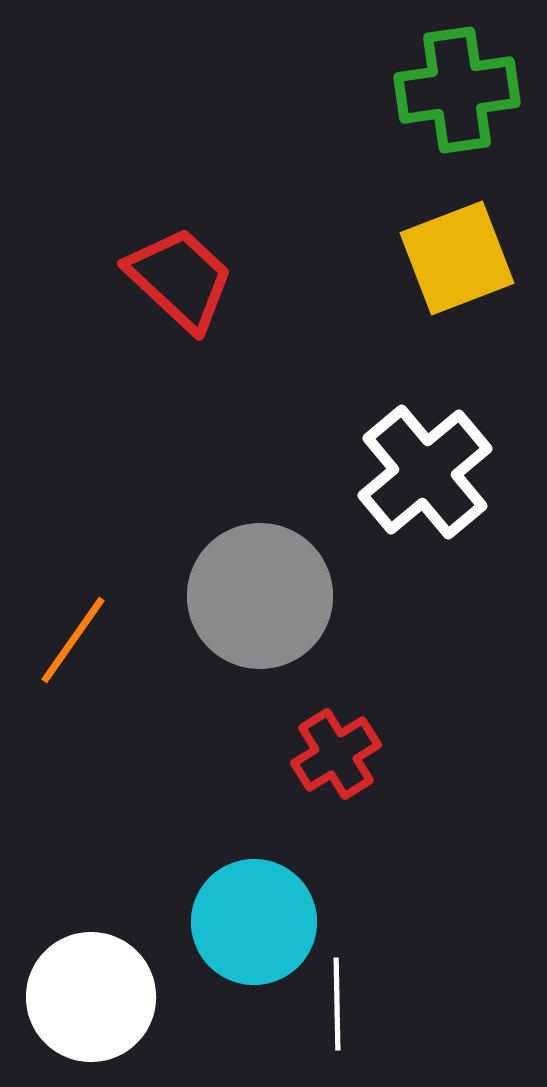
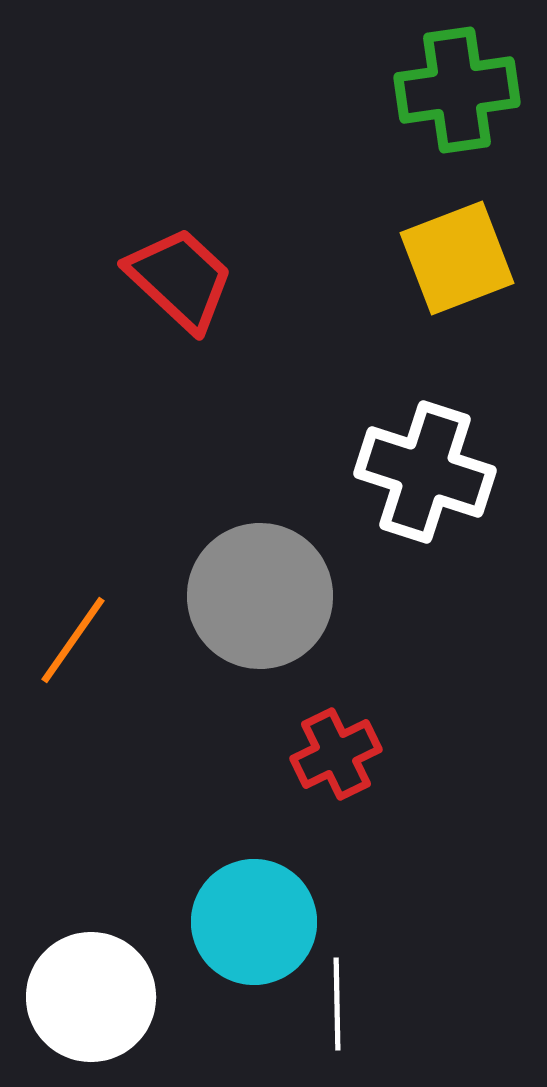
white cross: rotated 32 degrees counterclockwise
red cross: rotated 6 degrees clockwise
